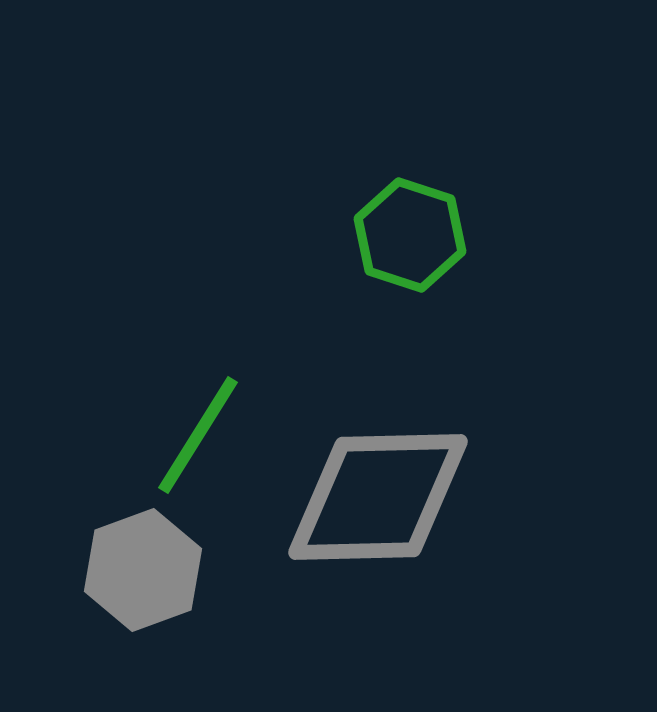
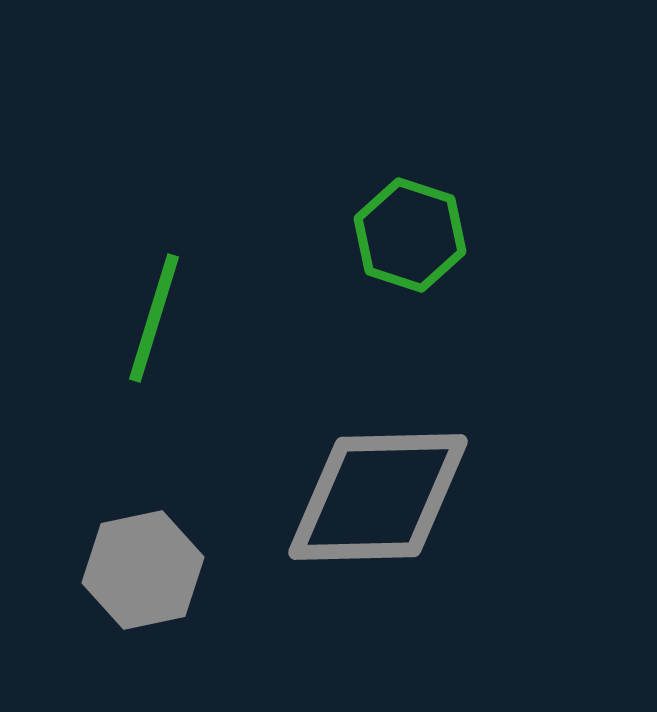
green line: moved 44 px left, 117 px up; rotated 15 degrees counterclockwise
gray hexagon: rotated 8 degrees clockwise
